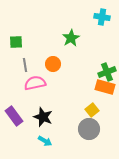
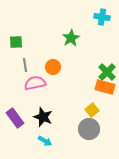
orange circle: moved 3 px down
green cross: rotated 24 degrees counterclockwise
purple rectangle: moved 1 px right, 2 px down
